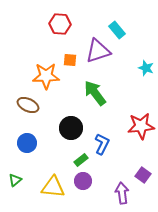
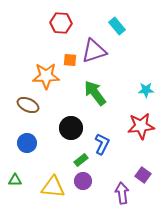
red hexagon: moved 1 px right, 1 px up
cyan rectangle: moved 4 px up
purple triangle: moved 4 px left
cyan star: moved 22 px down; rotated 21 degrees counterclockwise
green triangle: rotated 40 degrees clockwise
